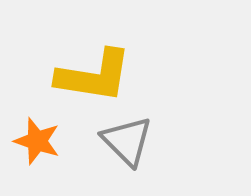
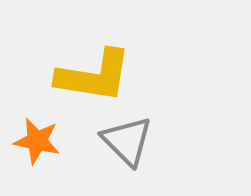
orange star: rotated 6 degrees counterclockwise
